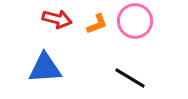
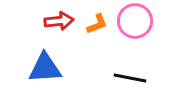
red arrow: moved 2 px right, 2 px down; rotated 20 degrees counterclockwise
black line: rotated 20 degrees counterclockwise
